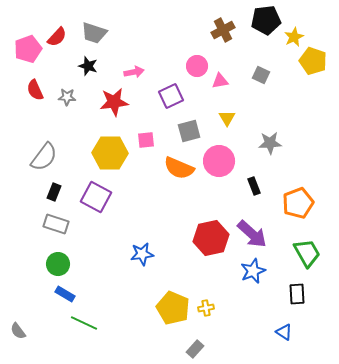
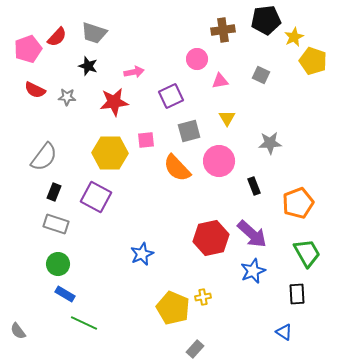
brown cross at (223, 30): rotated 20 degrees clockwise
pink circle at (197, 66): moved 7 px up
red semicircle at (35, 90): rotated 40 degrees counterclockwise
orange semicircle at (179, 168): moved 2 px left; rotated 24 degrees clockwise
blue star at (142, 254): rotated 15 degrees counterclockwise
yellow cross at (206, 308): moved 3 px left, 11 px up
